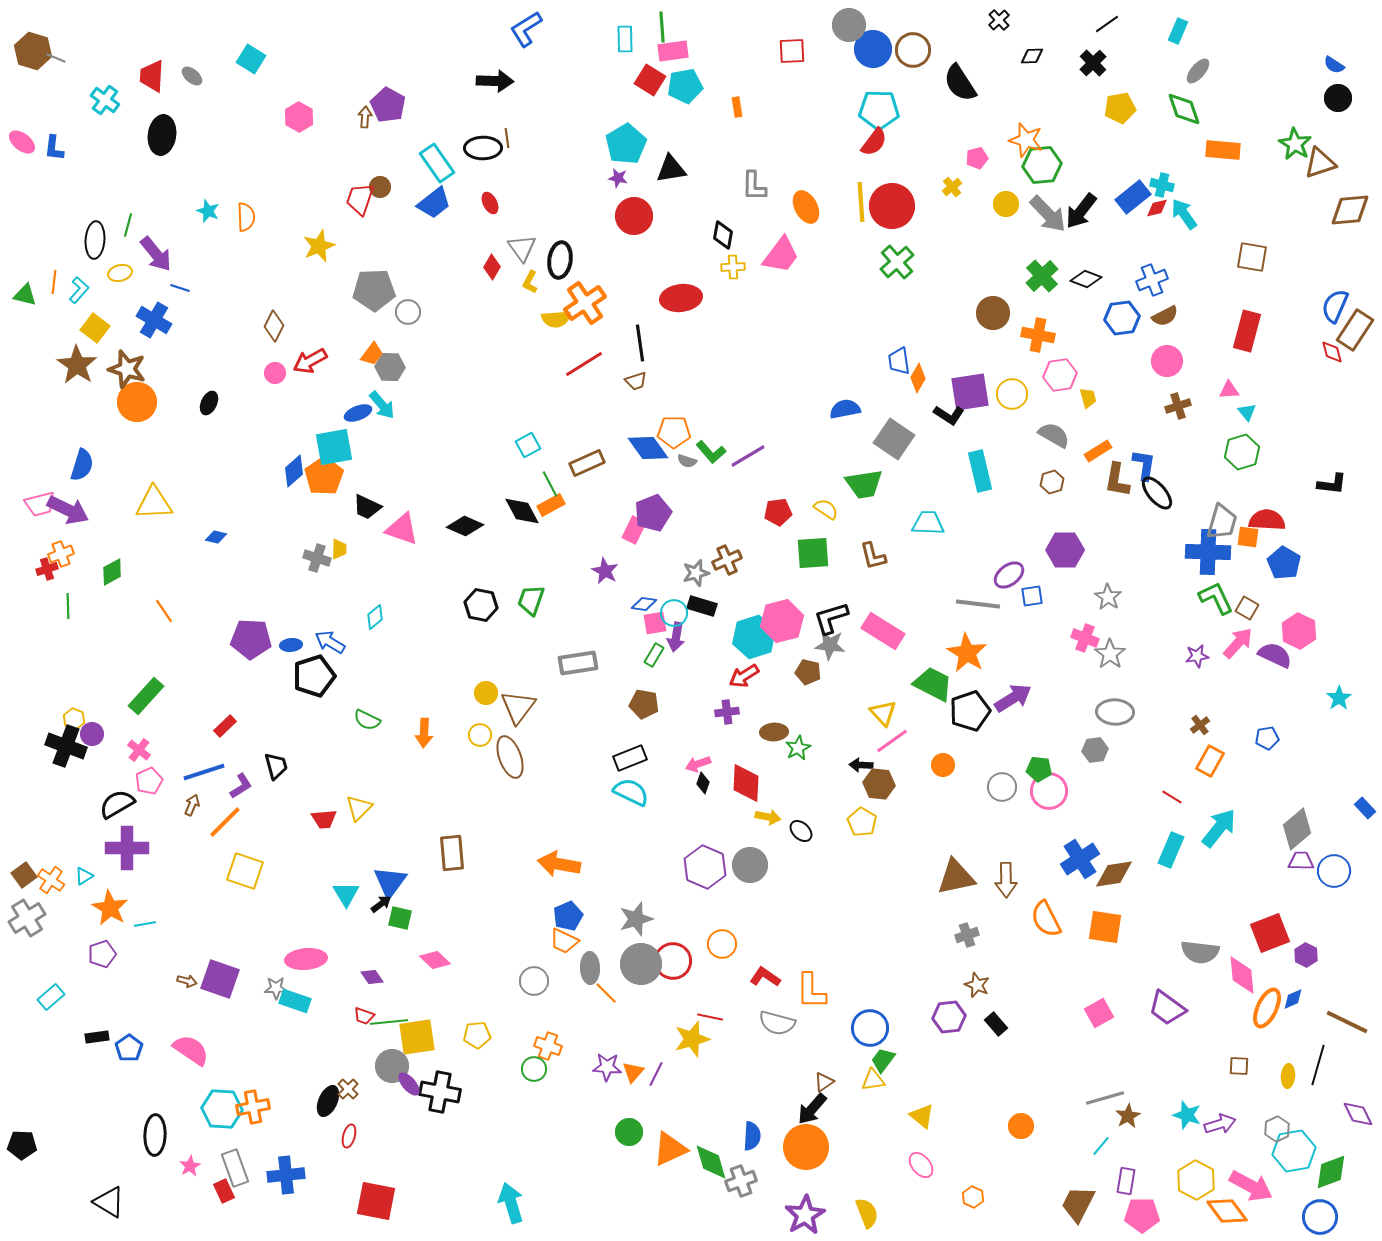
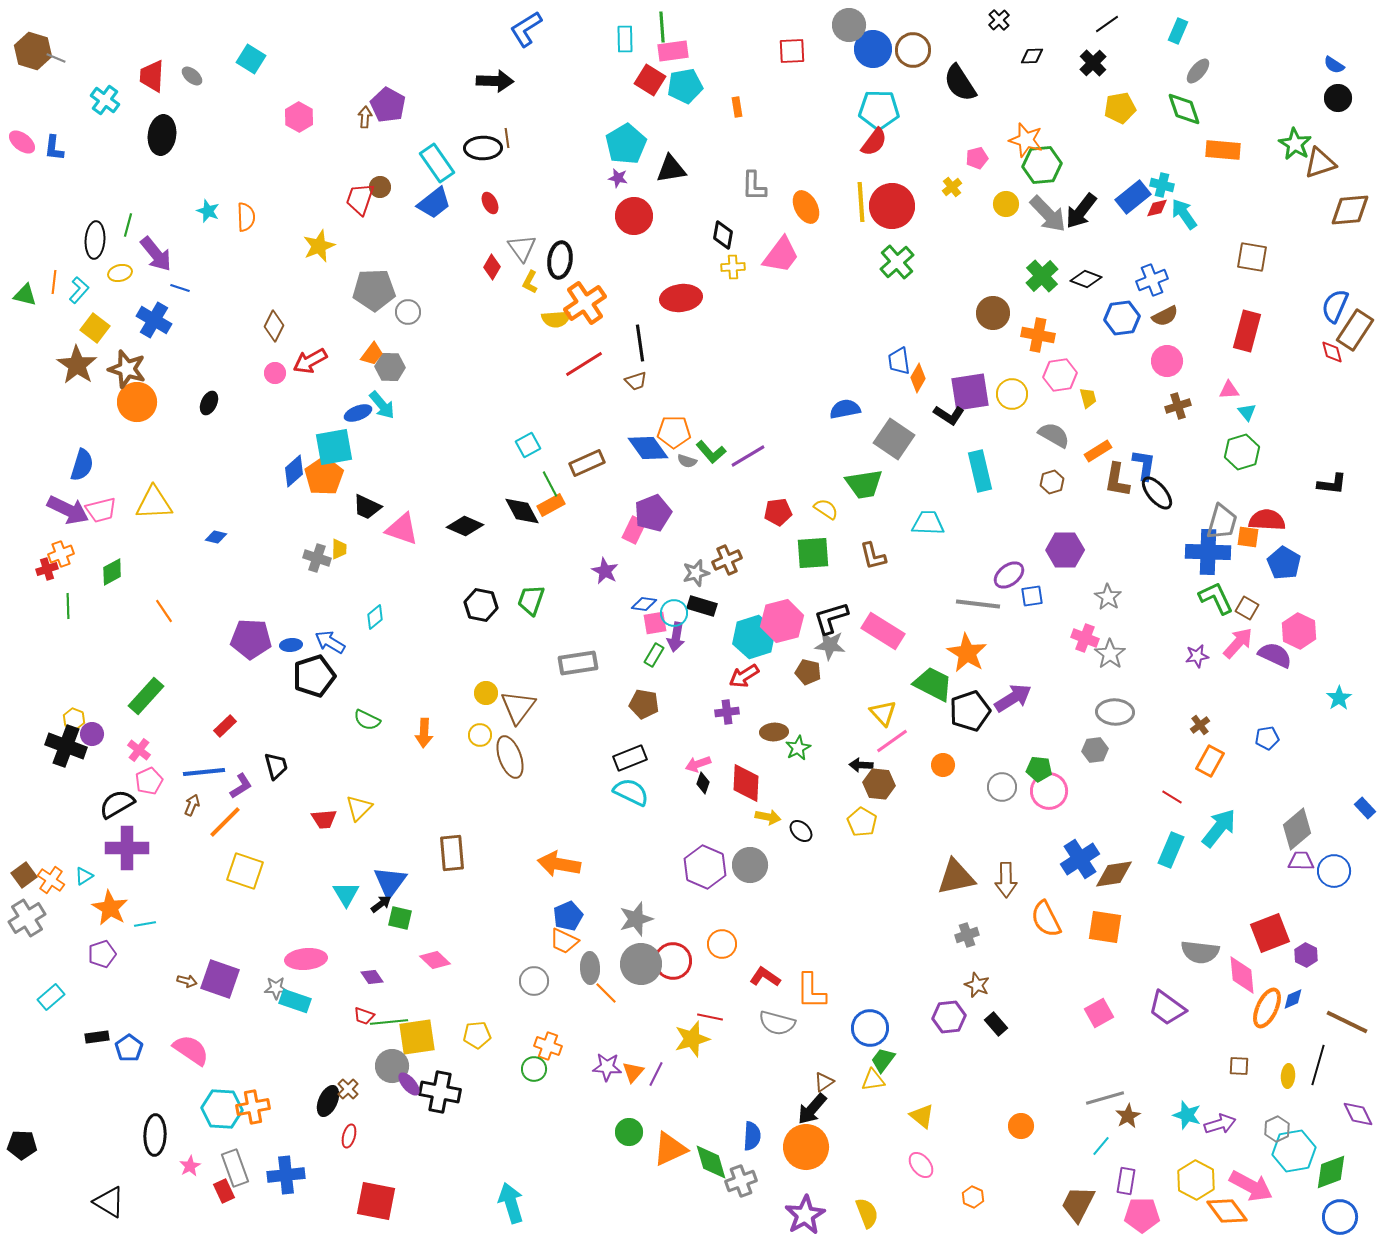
pink trapezoid at (40, 504): moved 61 px right, 6 px down
blue line at (204, 772): rotated 12 degrees clockwise
blue circle at (1320, 1217): moved 20 px right
